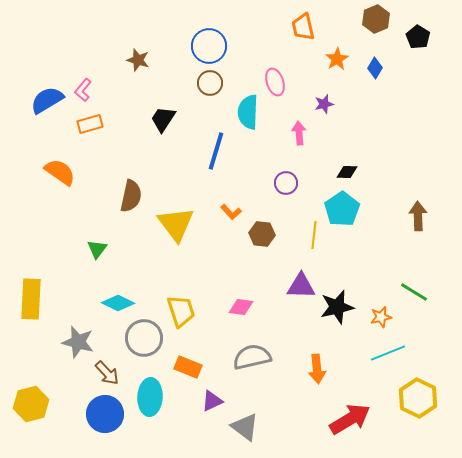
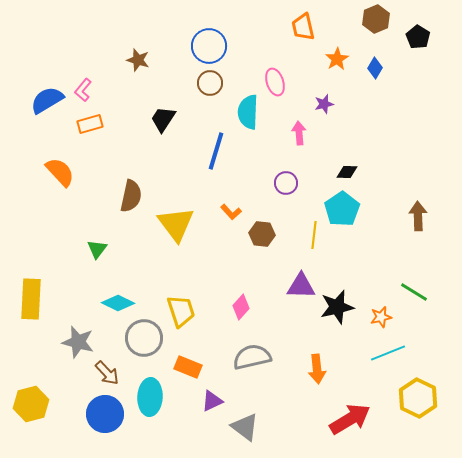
orange semicircle at (60, 172): rotated 12 degrees clockwise
pink diamond at (241, 307): rotated 55 degrees counterclockwise
